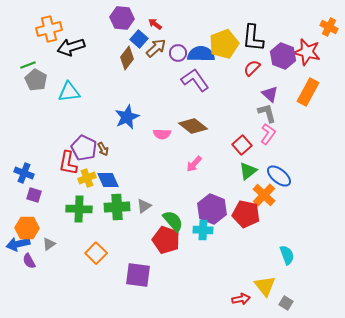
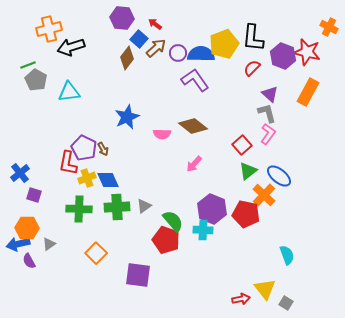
blue cross at (24, 173): moved 4 px left; rotated 30 degrees clockwise
yellow triangle at (265, 286): moved 3 px down
